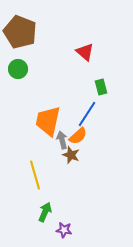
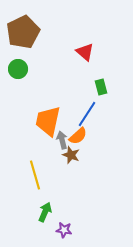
brown pentagon: moved 3 px right; rotated 24 degrees clockwise
